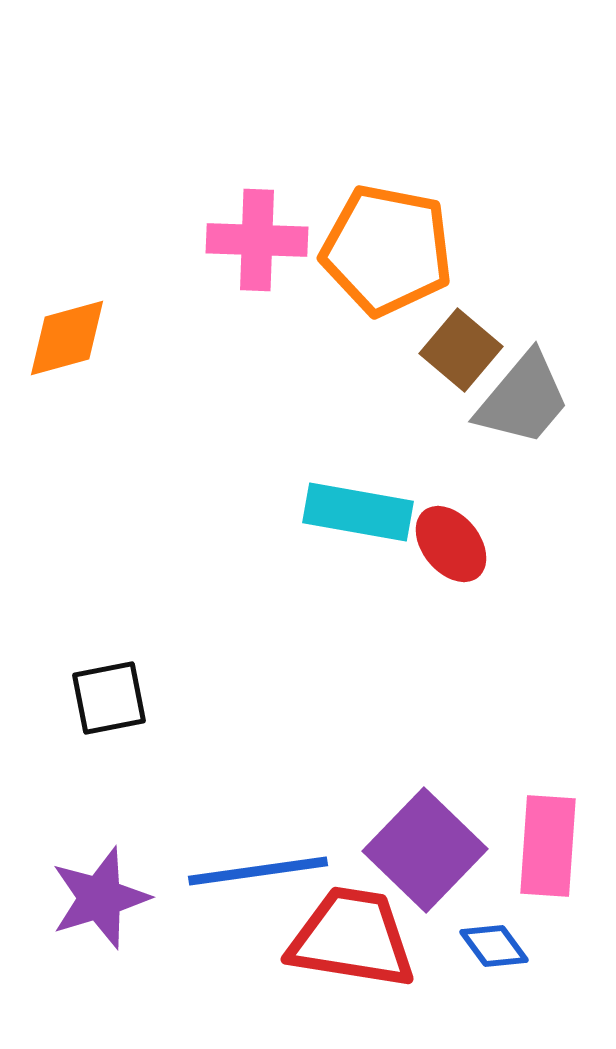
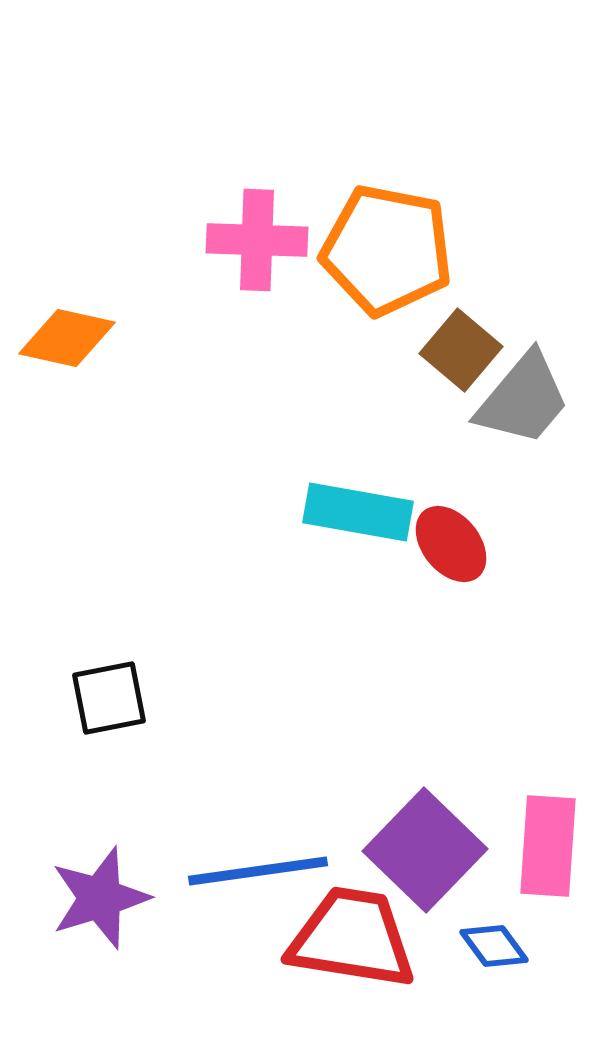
orange diamond: rotated 28 degrees clockwise
